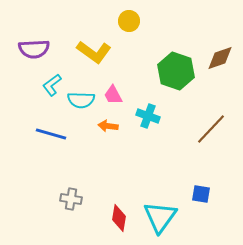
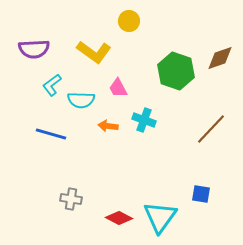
pink trapezoid: moved 5 px right, 7 px up
cyan cross: moved 4 px left, 4 px down
red diamond: rotated 72 degrees counterclockwise
